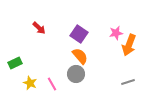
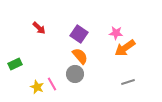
pink star: rotated 16 degrees clockwise
orange arrow: moved 4 px left, 3 px down; rotated 35 degrees clockwise
green rectangle: moved 1 px down
gray circle: moved 1 px left
yellow star: moved 7 px right, 4 px down
